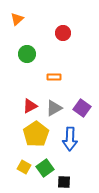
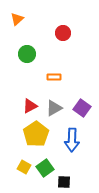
blue arrow: moved 2 px right, 1 px down
